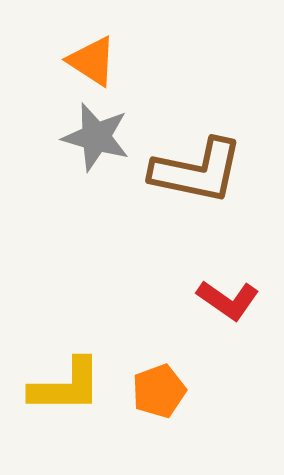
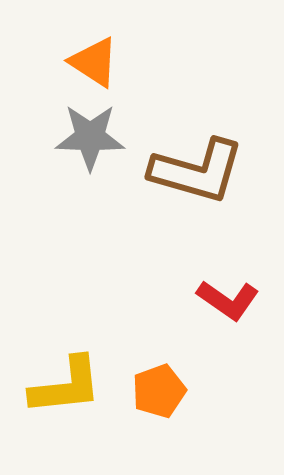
orange triangle: moved 2 px right, 1 px down
gray star: moved 6 px left; rotated 14 degrees counterclockwise
brown L-shape: rotated 4 degrees clockwise
yellow L-shape: rotated 6 degrees counterclockwise
